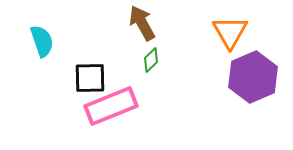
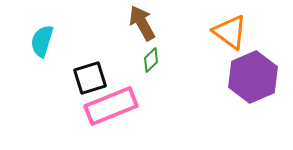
orange triangle: rotated 24 degrees counterclockwise
cyan semicircle: rotated 144 degrees counterclockwise
black square: rotated 16 degrees counterclockwise
